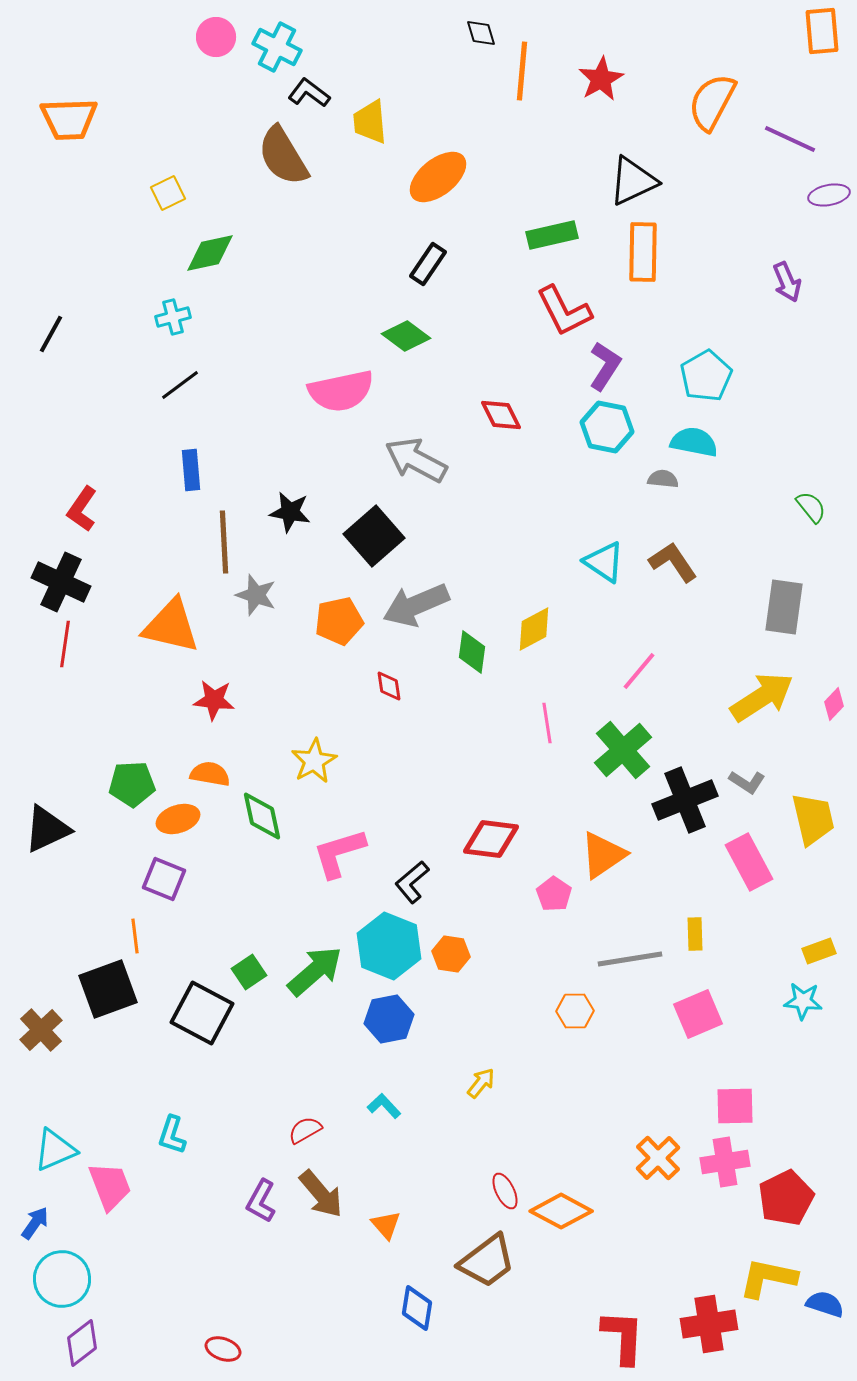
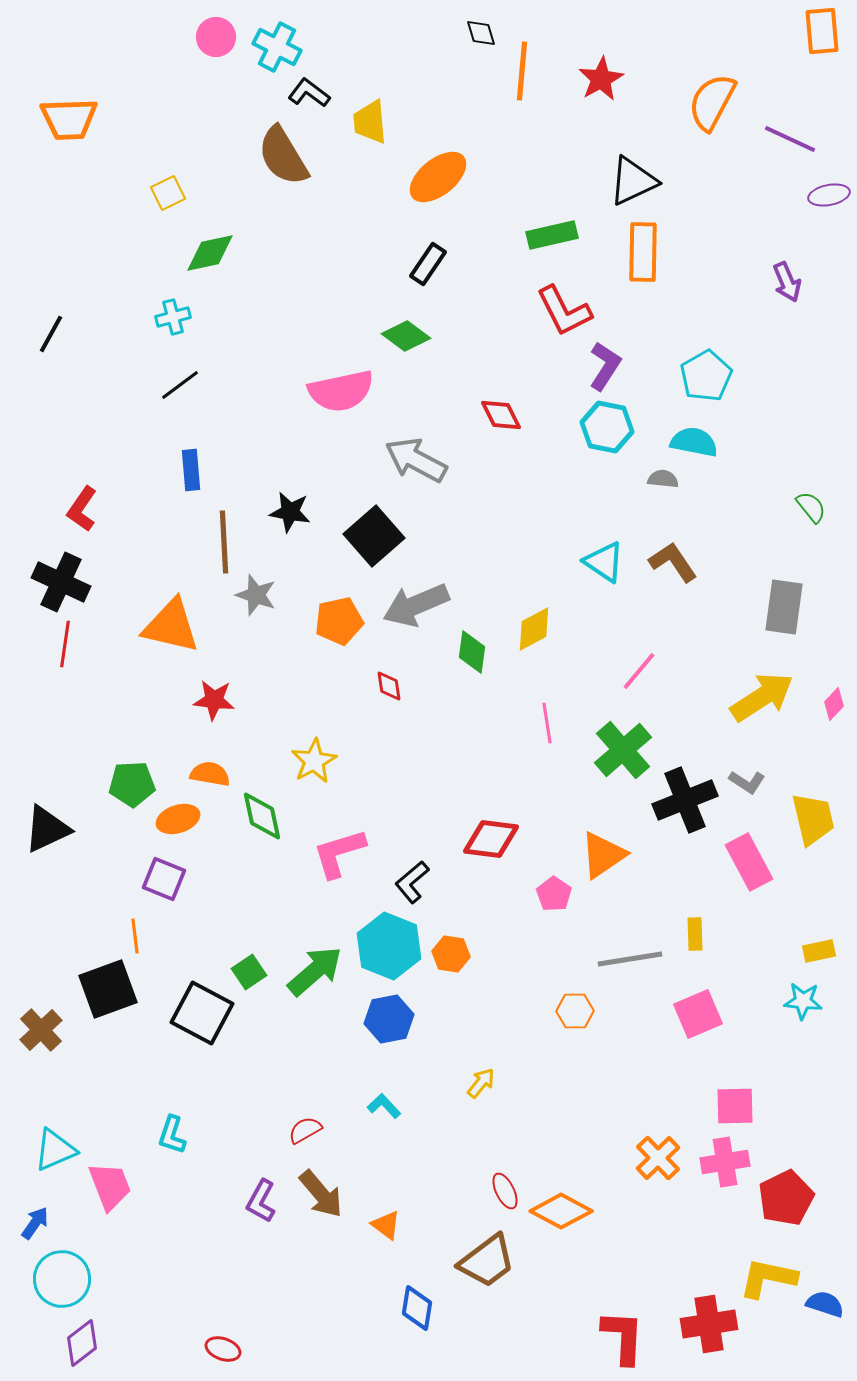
yellow rectangle at (819, 951): rotated 8 degrees clockwise
orange triangle at (386, 1225): rotated 12 degrees counterclockwise
